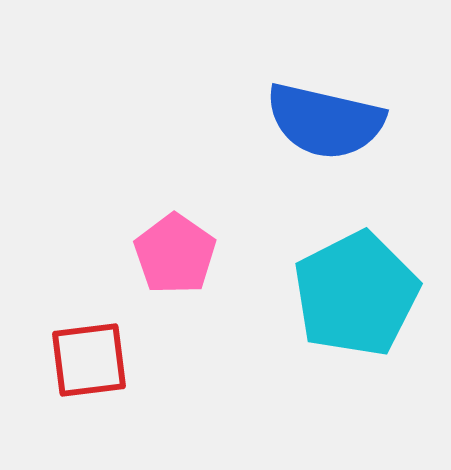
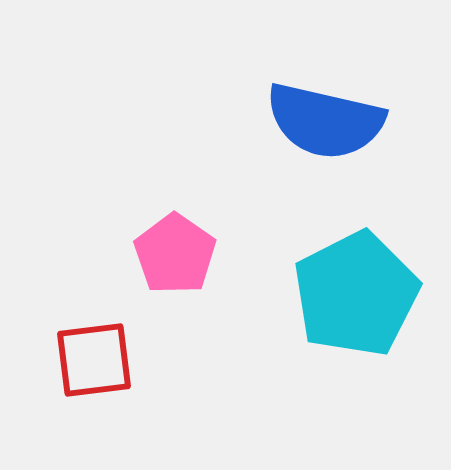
red square: moved 5 px right
